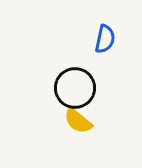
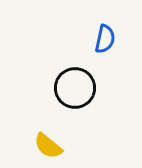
yellow semicircle: moved 30 px left, 25 px down
